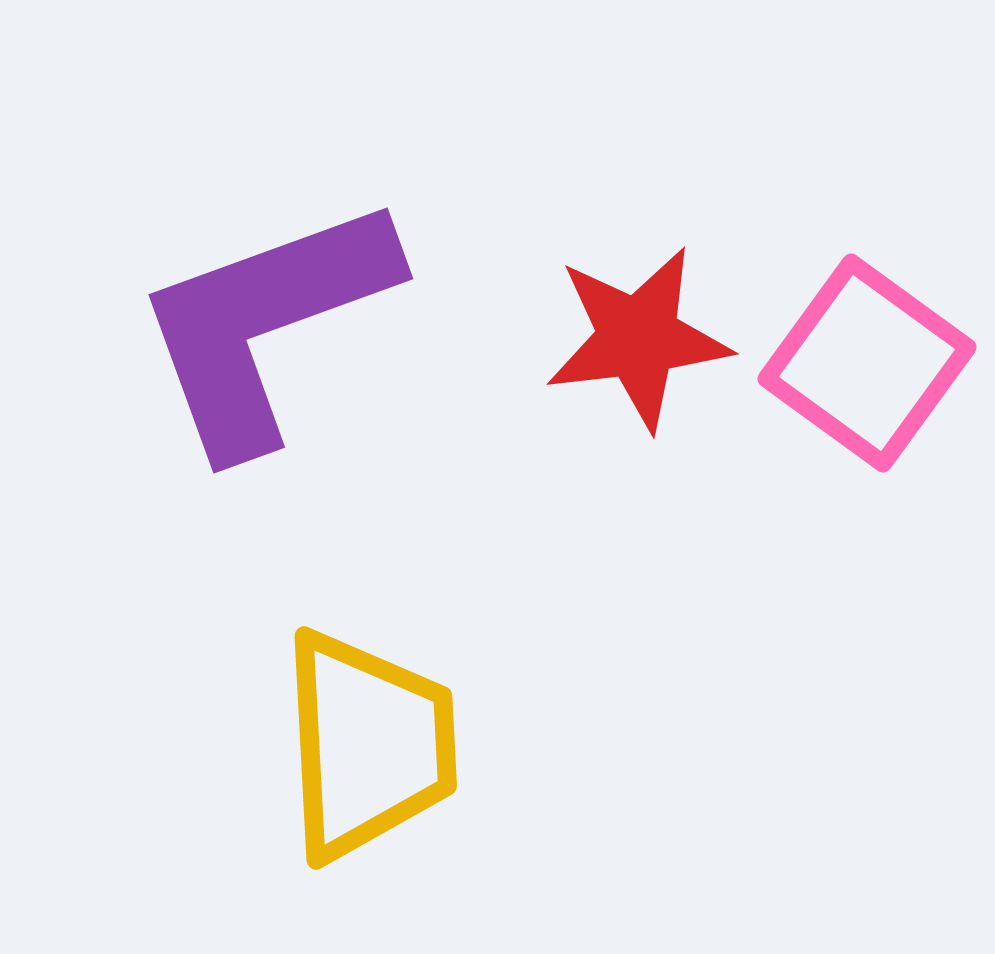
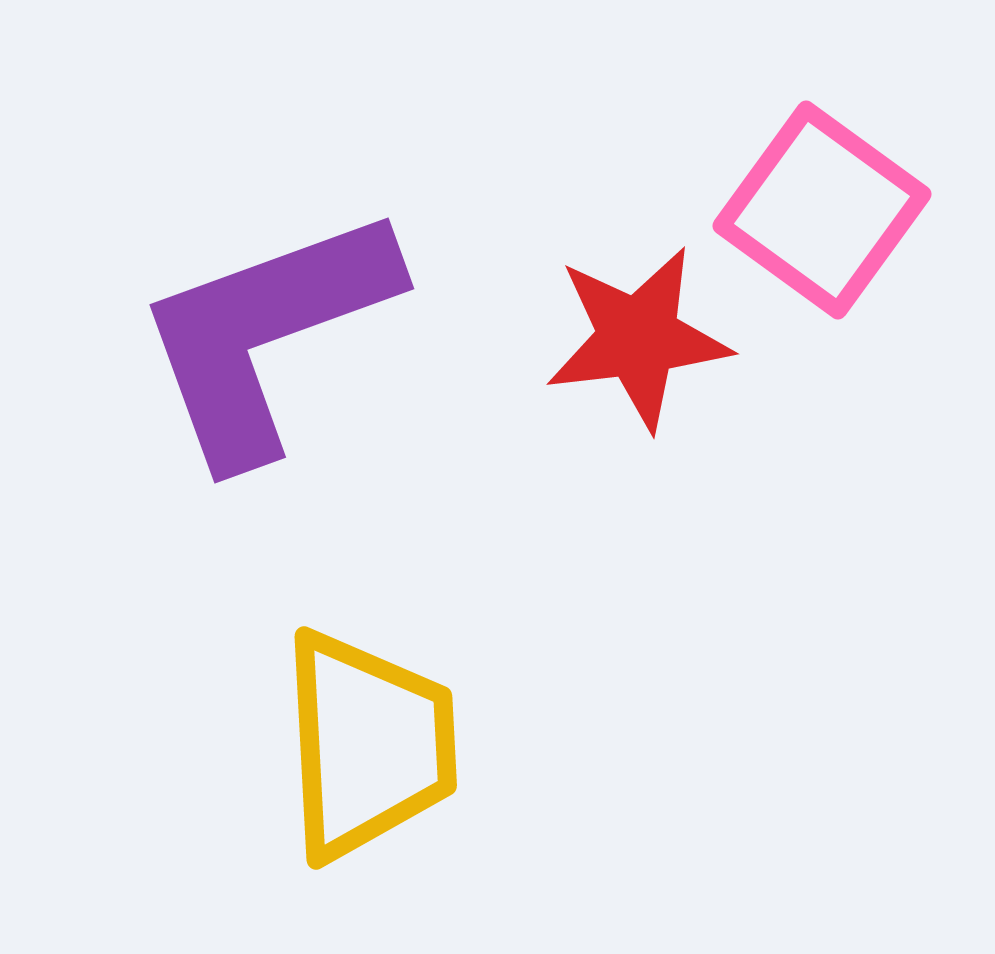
purple L-shape: moved 1 px right, 10 px down
pink square: moved 45 px left, 153 px up
